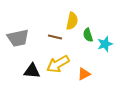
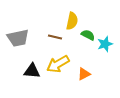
green semicircle: rotated 136 degrees clockwise
